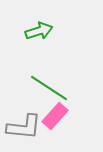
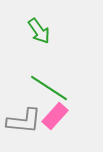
green arrow: rotated 72 degrees clockwise
gray L-shape: moved 6 px up
